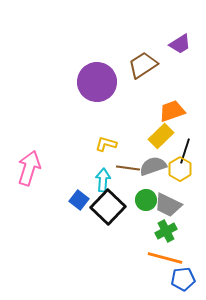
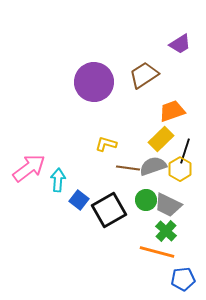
brown trapezoid: moved 1 px right, 10 px down
purple circle: moved 3 px left
yellow rectangle: moved 3 px down
pink arrow: rotated 36 degrees clockwise
cyan arrow: moved 45 px left
black square: moved 1 px right, 3 px down; rotated 16 degrees clockwise
green cross: rotated 20 degrees counterclockwise
orange line: moved 8 px left, 6 px up
